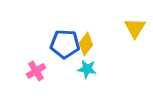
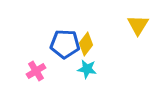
yellow triangle: moved 3 px right, 3 px up
